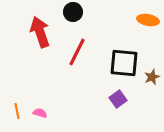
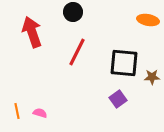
red arrow: moved 8 px left
brown star: rotated 21 degrees clockwise
